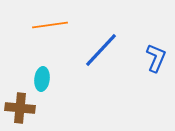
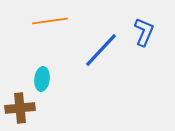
orange line: moved 4 px up
blue L-shape: moved 12 px left, 26 px up
brown cross: rotated 12 degrees counterclockwise
